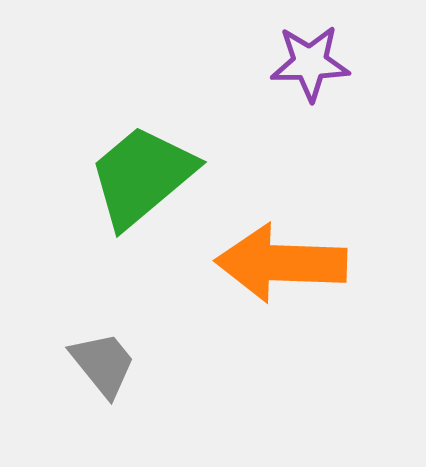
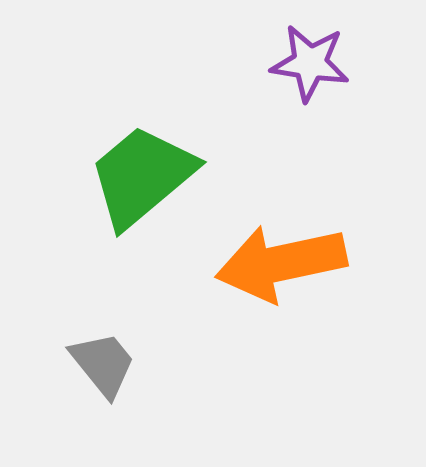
purple star: rotated 10 degrees clockwise
orange arrow: rotated 14 degrees counterclockwise
